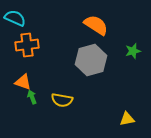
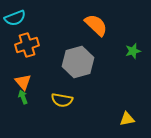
cyan semicircle: rotated 135 degrees clockwise
orange semicircle: rotated 10 degrees clockwise
orange cross: rotated 10 degrees counterclockwise
gray hexagon: moved 13 px left, 2 px down
orange triangle: rotated 30 degrees clockwise
green arrow: moved 9 px left
